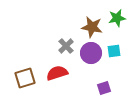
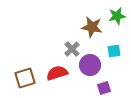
green star: moved 2 px up
gray cross: moved 6 px right, 3 px down
purple circle: moved 1 px left, 12 px down
